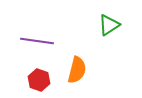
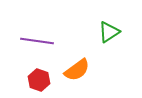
green triangle: moved 7 px down
orange semicircle: rotated 40 degrees clockwise
